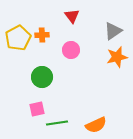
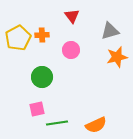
gray triangle: moved 3 px left; rotated 18 degrees clockwise
